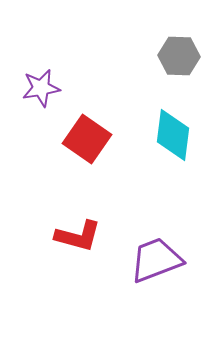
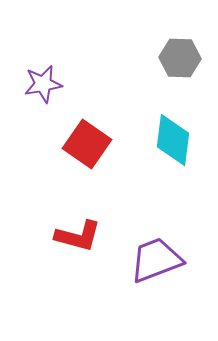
gray hexagon: moved 1 px right, 2 px down
purple star: moved 2 px right, 4 px up
cyan diamond: moved 5 px down
red square: moved 5 px down
